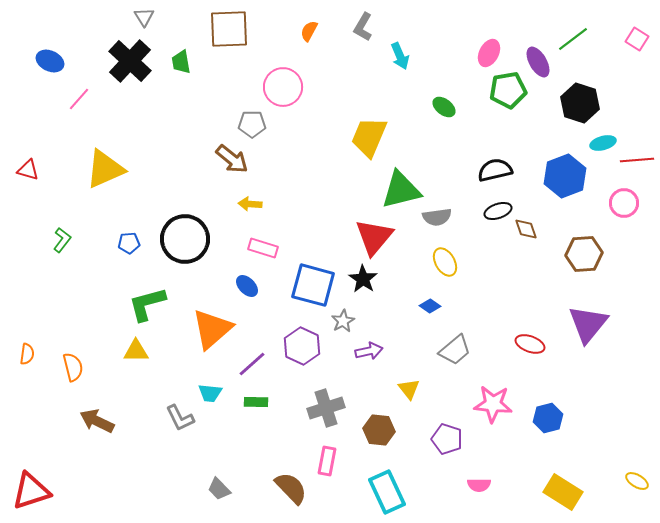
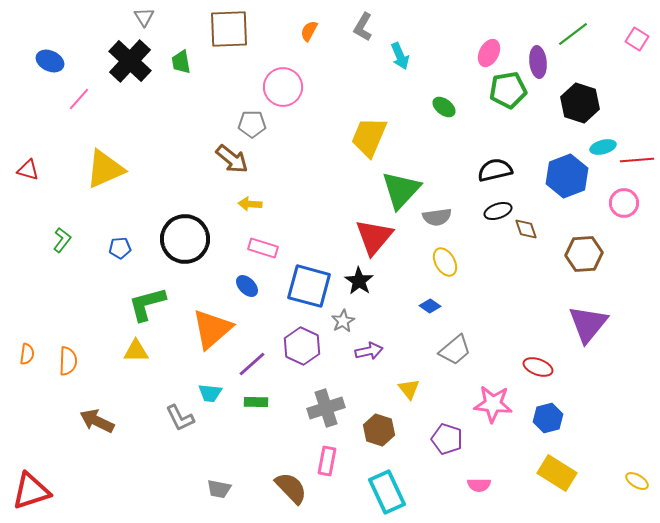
green line at (573, 39): moved 5 px up
purple ellipse at (538, 62): rotated 24 degrees clockwise
cyan ellipse at (603, 143): moved 4 px down
blue hexagon at (565, 176): moved 2 px right
green triangle at (401, 190): rotated 33 degrees counterclockwise
blue pentagon at (129, 243): moved 9 px left, 5 px down
black star at (363, 279): moved 4 px left, 2 px down
blue square at (313, 285): moved 4 px left, 1 px down
red ellipse at (530, 344): moved 8 px right, 23 px down
orange semicircle at (73, 367): moved 5 px left, 6 px up; rotated 16 degrees clockwise
brown hexagon at (379, 430): rotated 12 degrees clockwise
gray trapezoid at (219, 489): rotated 35 degrees counterclockwise
yellow rectangle at (563, 492): moved 6 px left, 19 px up
